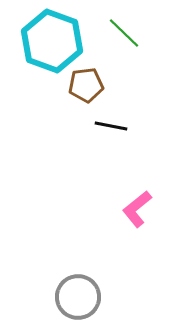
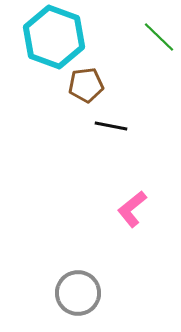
green line: moved 35 px right, 4 px down
cyan hexagon: moved 2 px right, 4 px up
pink L-shape: moved 5 px left
gray circle: moved 4 px up
